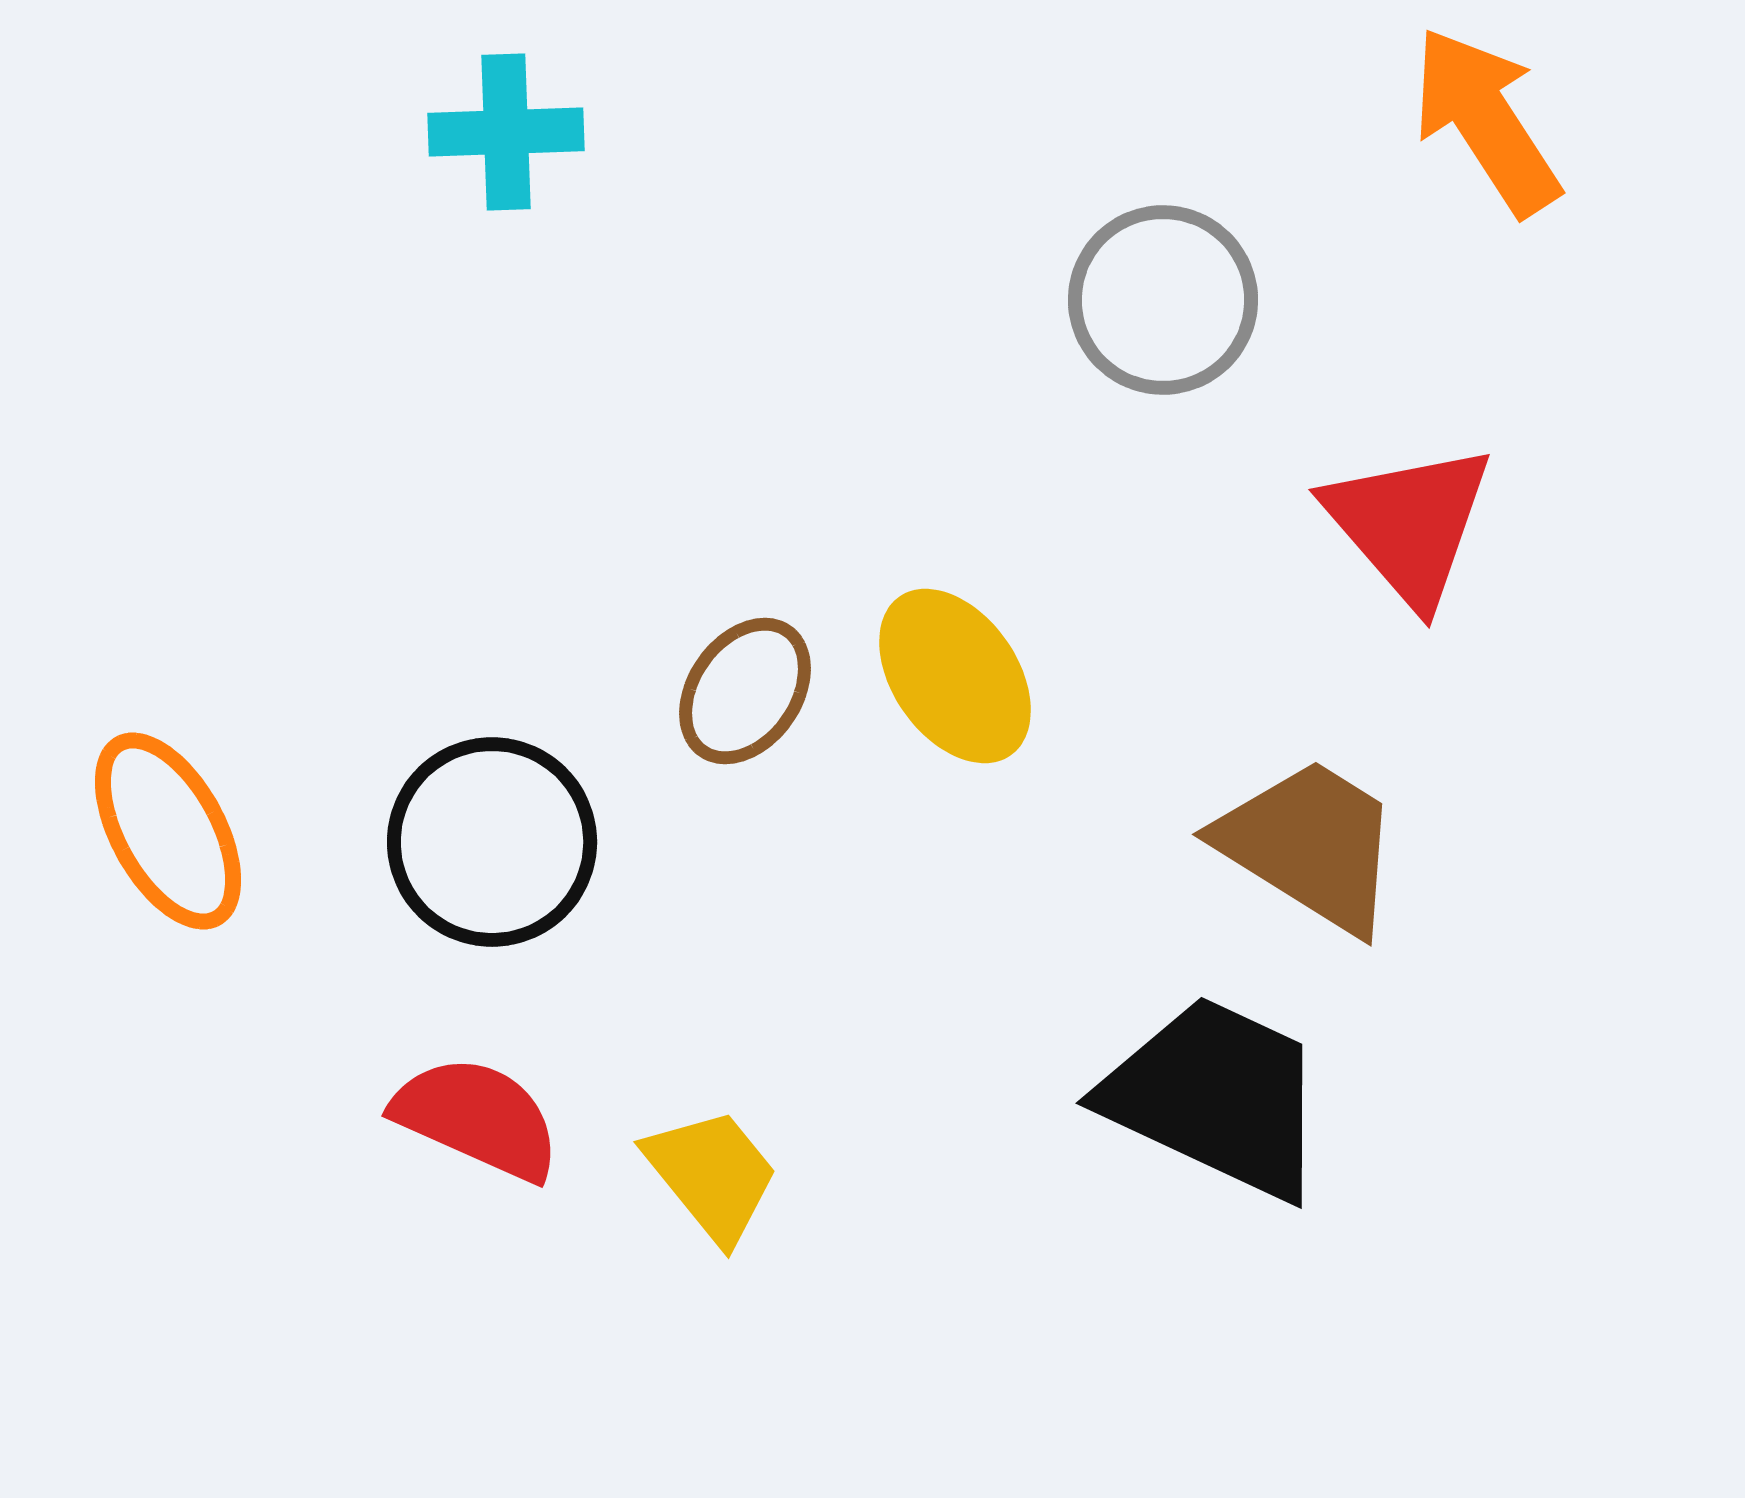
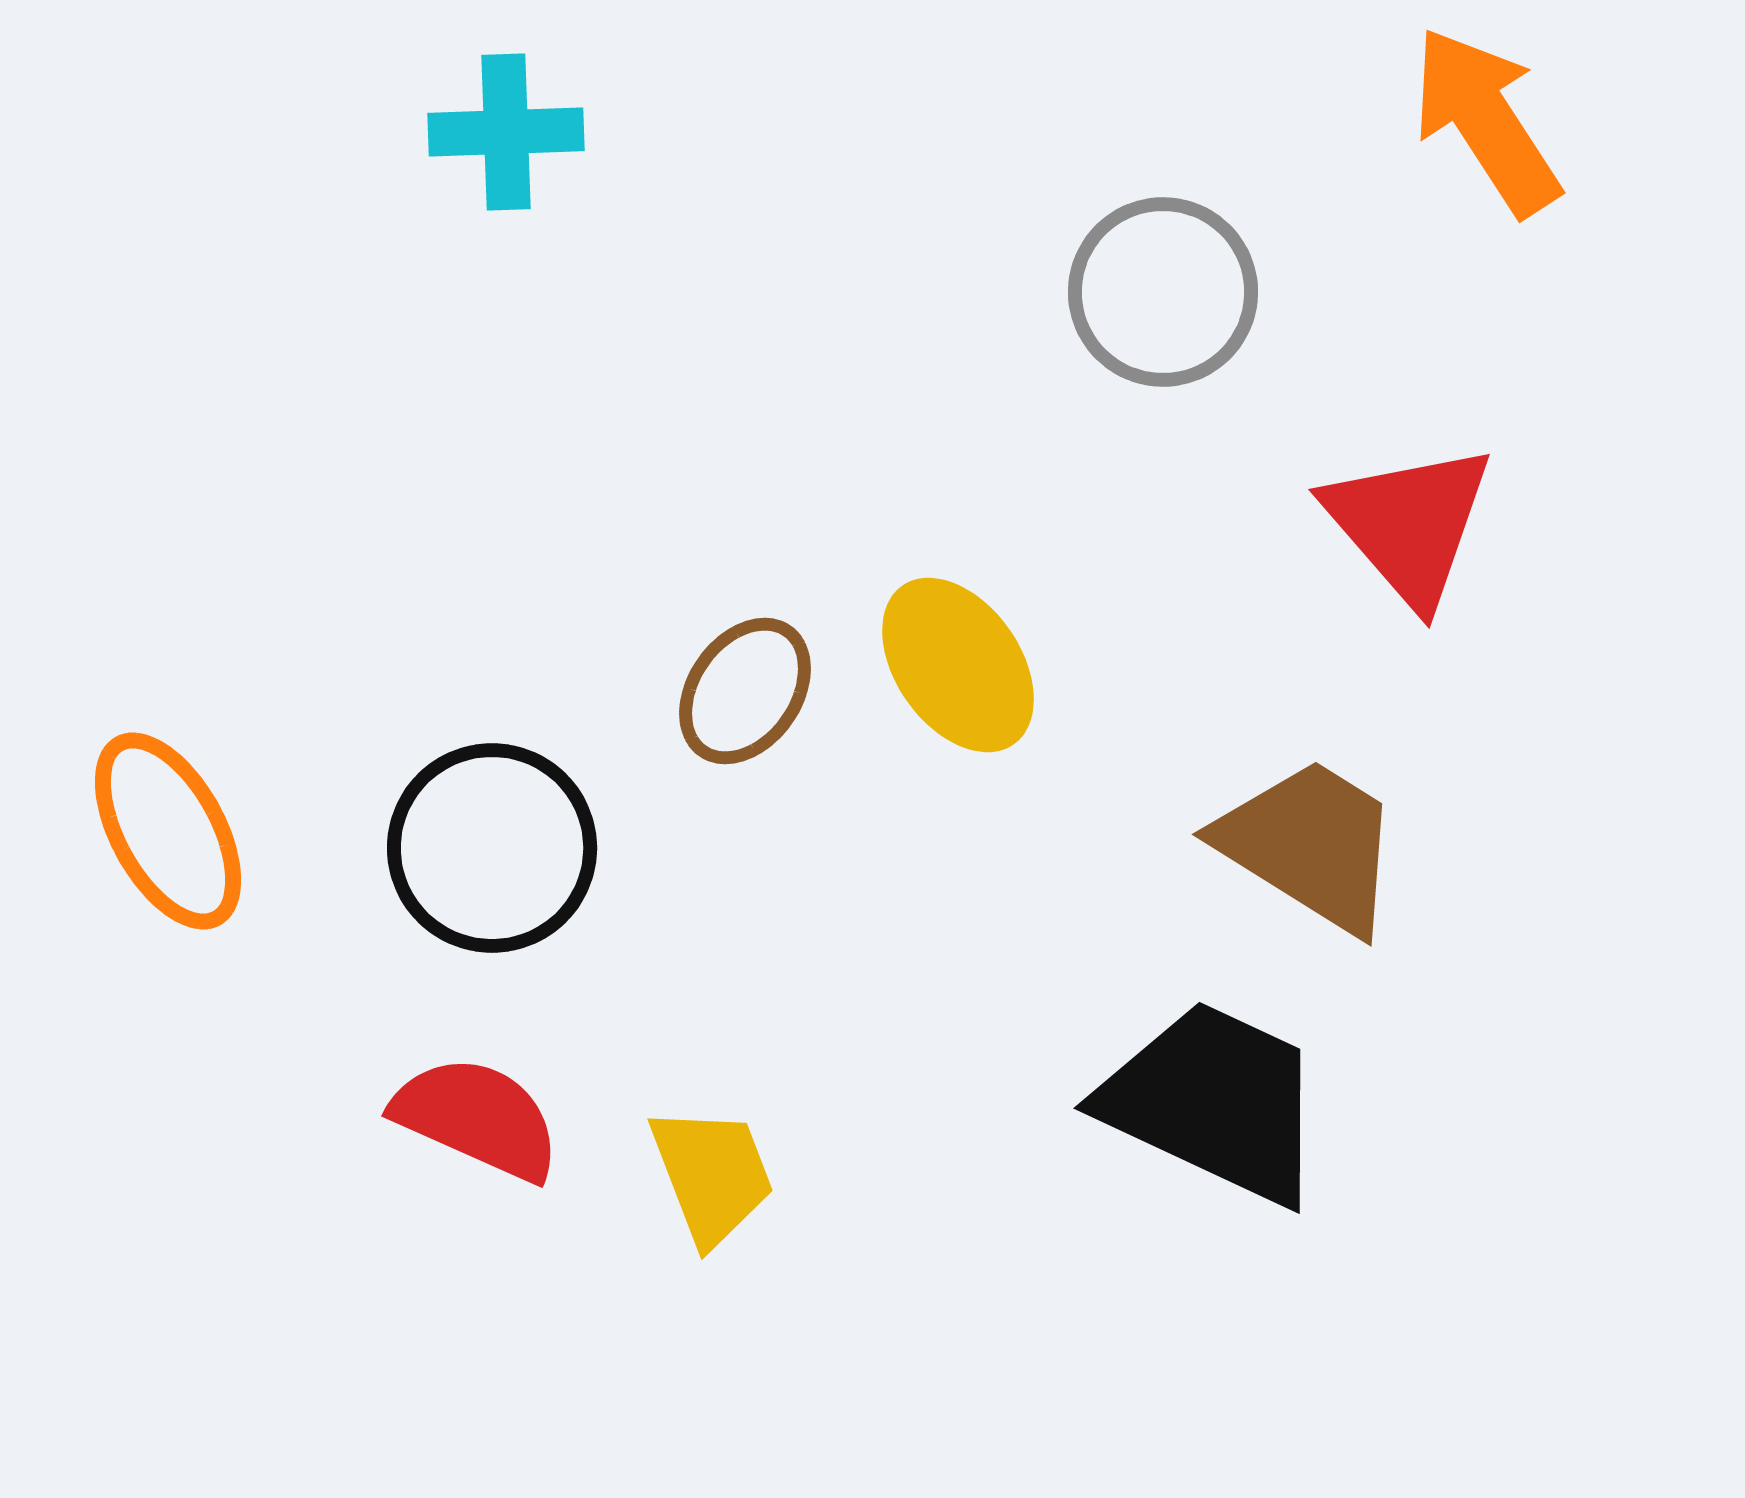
gray circle: moved 8 px up
yellow ellipse: moved 3 px right, 11 px up
black circle: moved 6 px down
black trapezoid: moved 2 px left, 5 px down
yellow trapezoid: rotated 18 degrees clockwise
